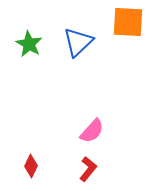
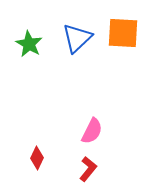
orange square: moved 5 px left, 11 px down
blue triangle: moved 1 px left, 4 px up
pink semicircle: rotated 16 degrees counterclockwise
red diamond: moved 6 px right, 8 px up
